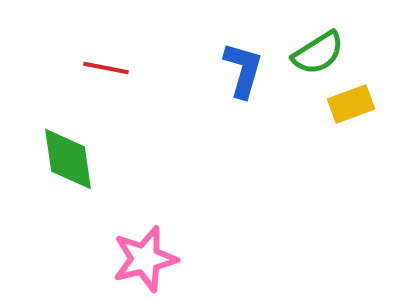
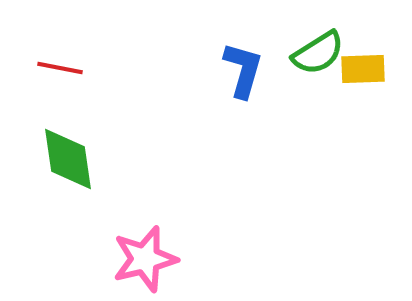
red line: moved 46 px left
yellow rectangle: moved 12 px right, 35 px up; rotated 18 degrees clockwise
